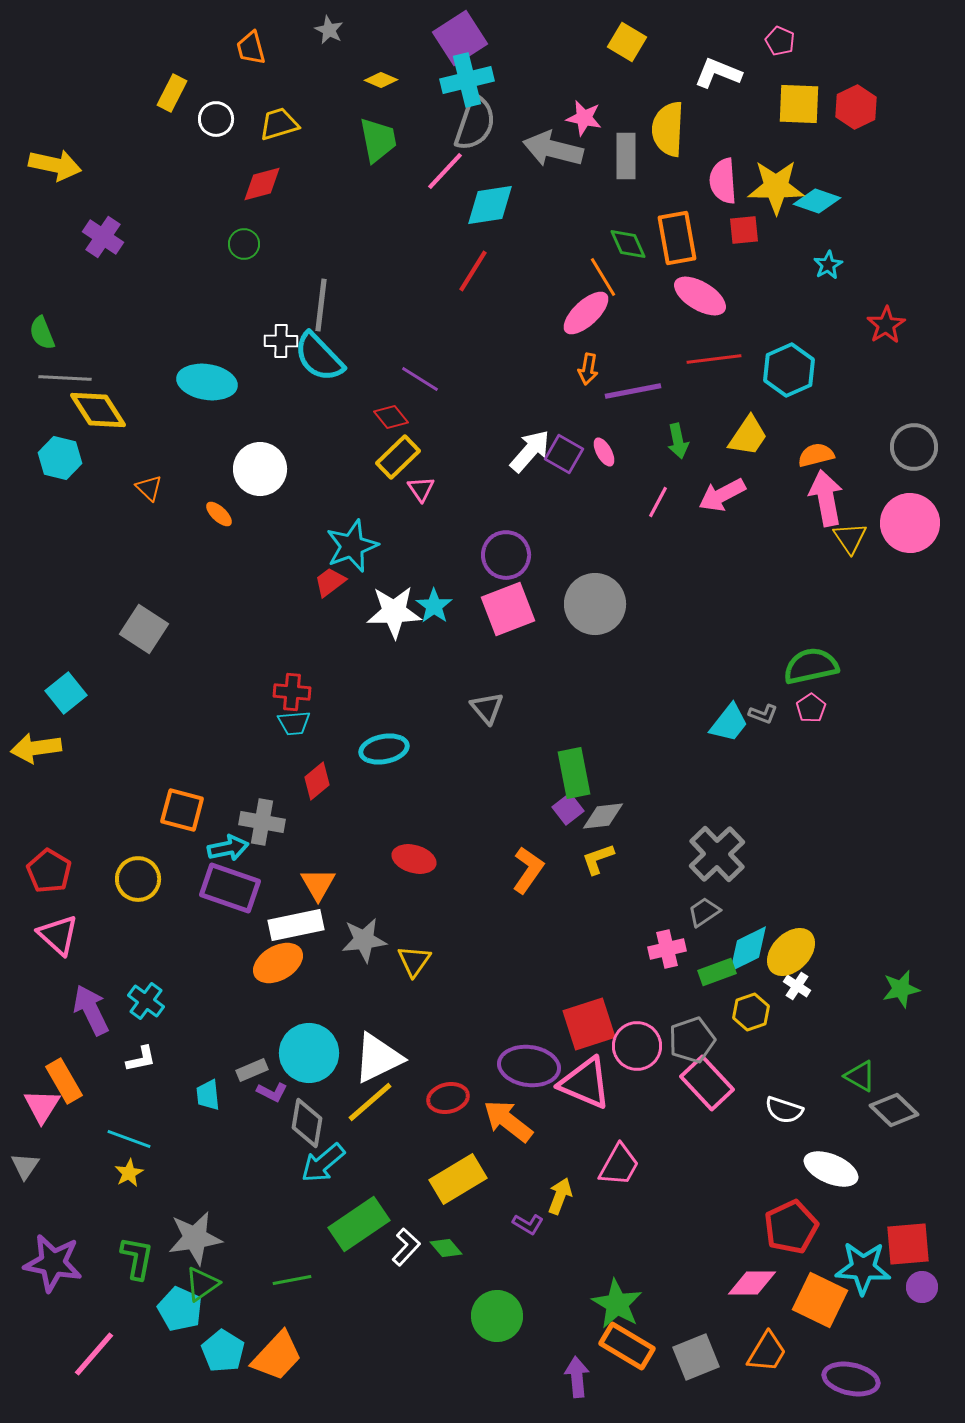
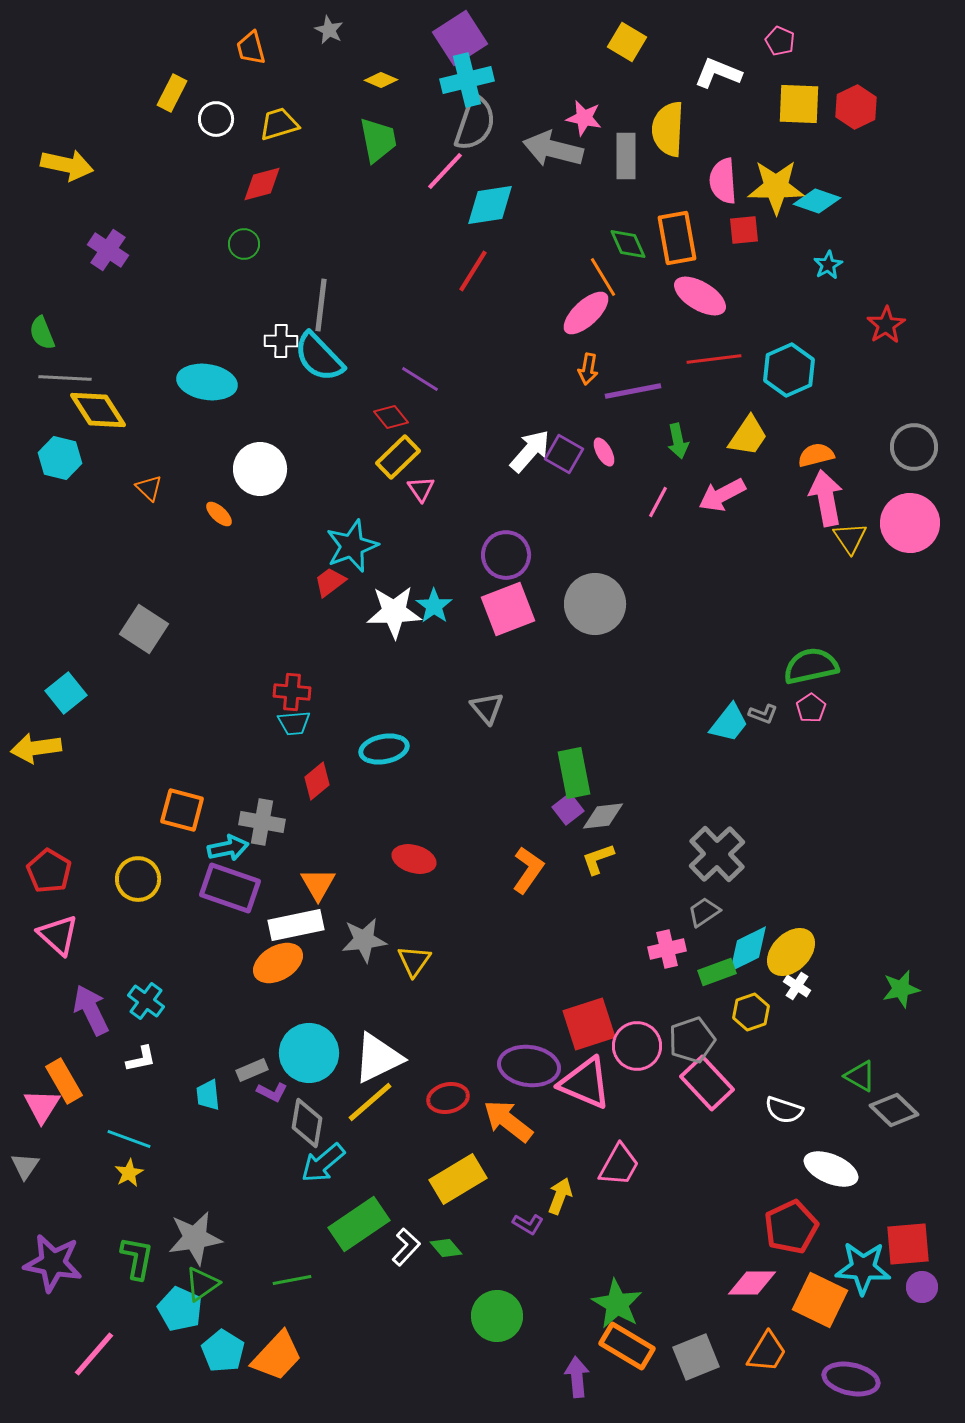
yellow arrow at (55, 165): moved 12 px right
purple cross at (103, 237): moved 5 px right, 13 px down
